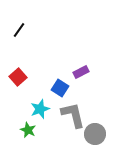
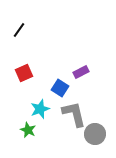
red square: moved 6 px right, 4 px up; rotated 18 degrees clockwise
gray L-shape: moved 1 px right, 1 px up
